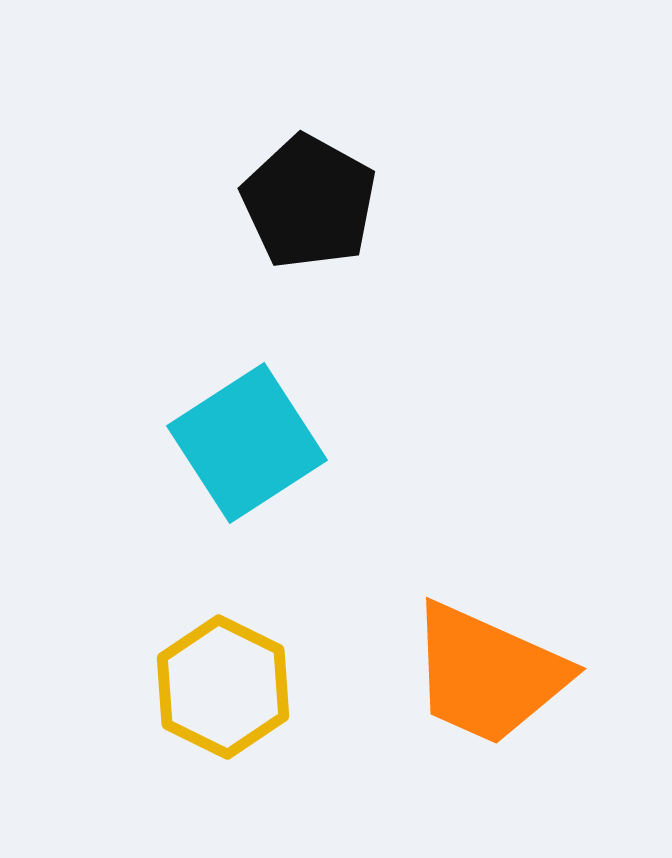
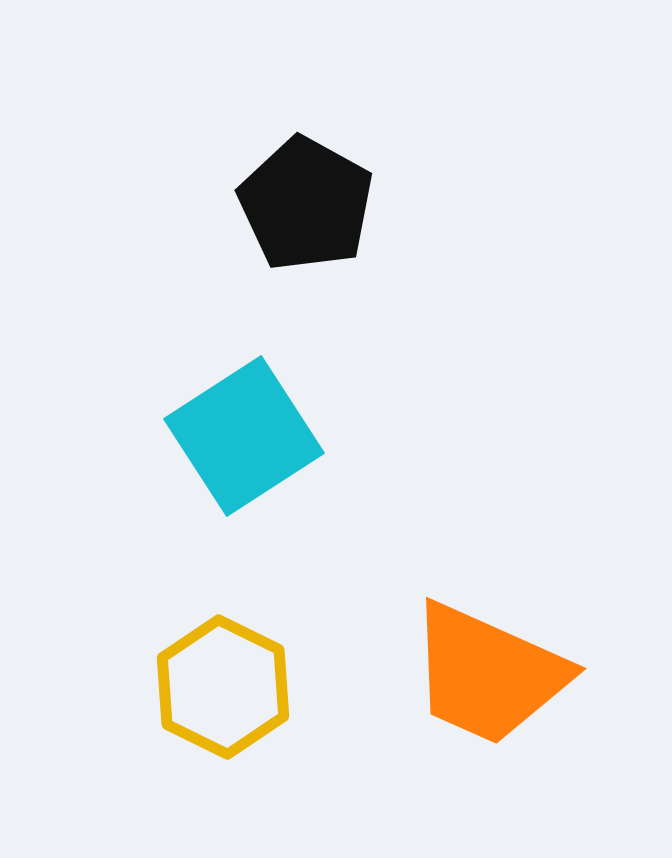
black pentagon: moved 3 px left, 2 px down
cyan square: moved 3 px left, 7 px up
